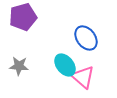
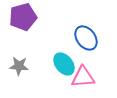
cyan ellipse: moved 1 px left, 1 px up
pink triangle: rotated 45 degrees counterclockwise
